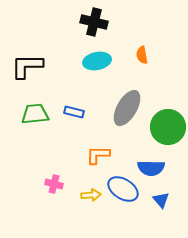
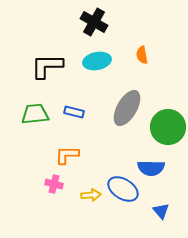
black cross: rotated 16 degrees clockwise
black L-shape: moved 20 px right
orange L-shape: moved 31 px left
blue triangle: moved 11 px down
